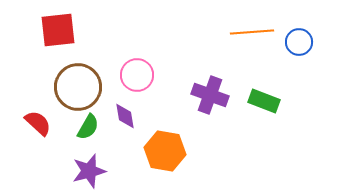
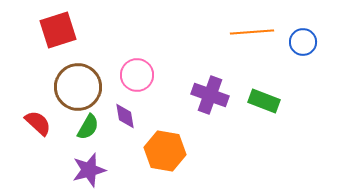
red square: rotated 12 degrees counterclockwise
blue circle: moved 4 px right
purple star: moved 1 px up
